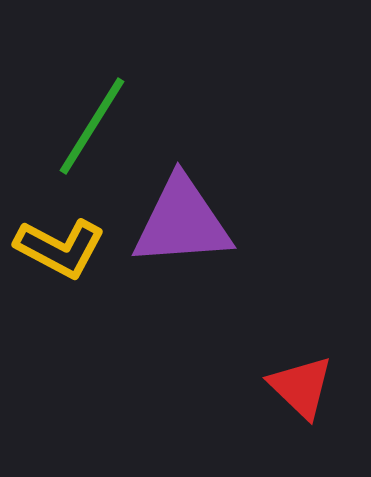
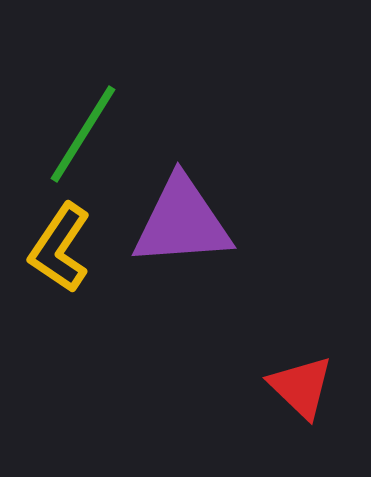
green line: moved 9 px left, 8 px down
yellow L-shape: rotated 96 degrees clockwise
